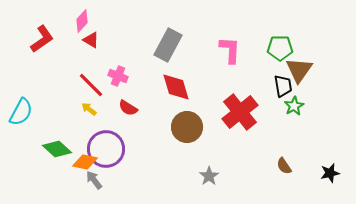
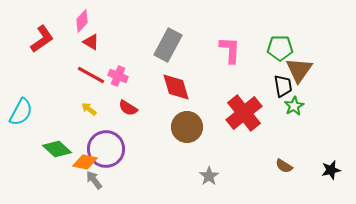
red triangle: moved 2 px down
red line: moved 10 px up; rotated 16 degrees counterclockwise
red cross: moved 4 px right, 1 px down
brown semicircle: rotated 24 degrees counterclockwise
black star: moved 1 px right, 3 px up
